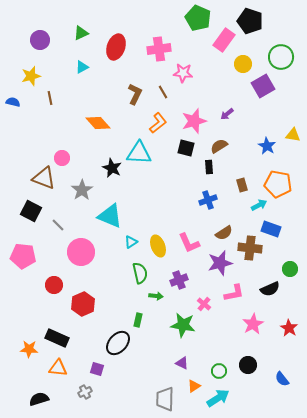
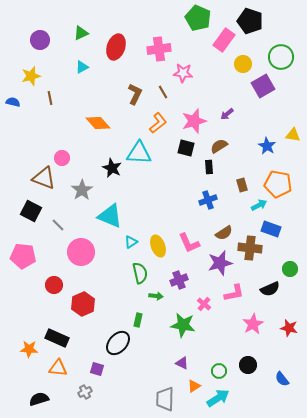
red star at (289, 328): rotated 18 degrees counterclockwise
